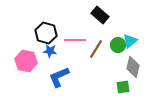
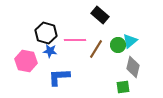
blue L-shape: rotated 20 degrees clockwise
